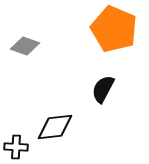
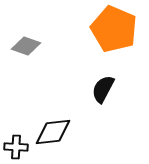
gray diamond: moved 1 px right
black diamond: moved 2 px left, 5 px down
